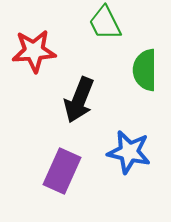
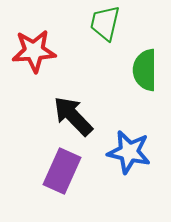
green trapezoid: rotated 39 degrees clockwise
black arrow: moved 6 px left, 16 px down; rotated 114 degrees clockwise
